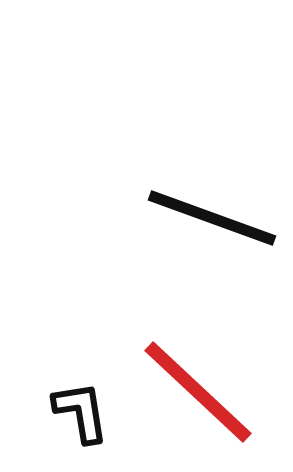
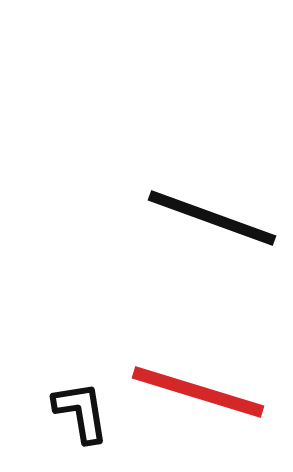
red line: rotated 26 degrees counterclockwise
